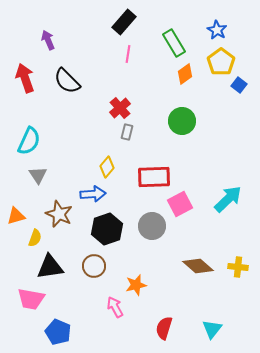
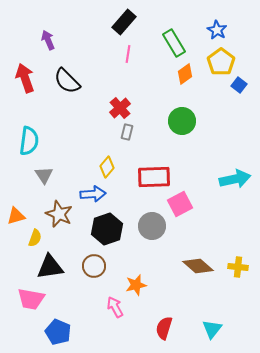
cyan semicircle: rotated 16 degrees counterclockwise
gray triangle: moved 6 px right
cyan arrow: moved 7 px right, 20 px up; rotated 32 degrees clockwise
